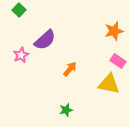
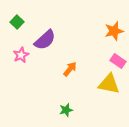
green square: moved 2 px left, 12 px down
